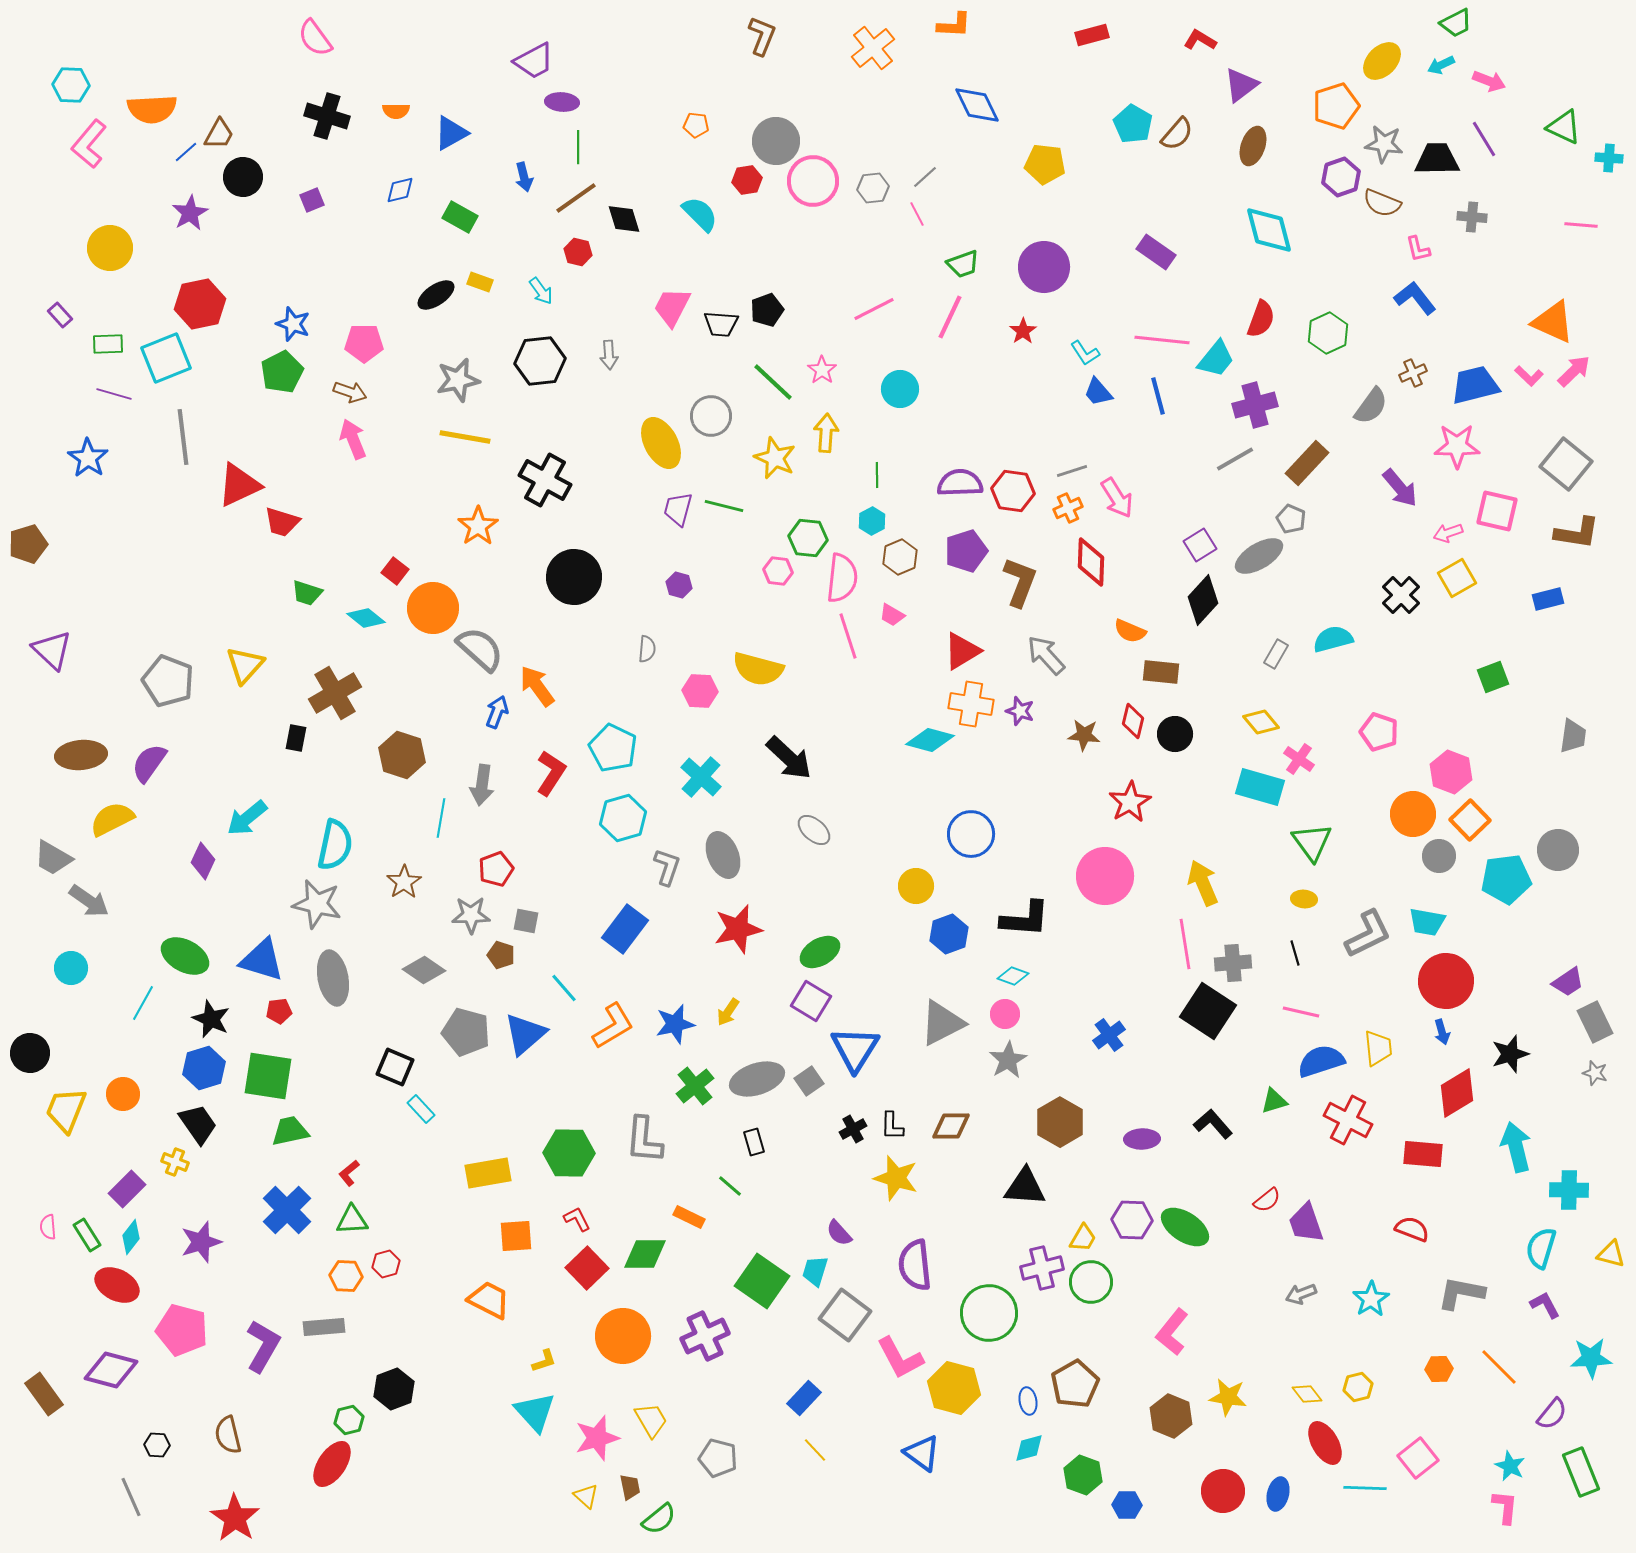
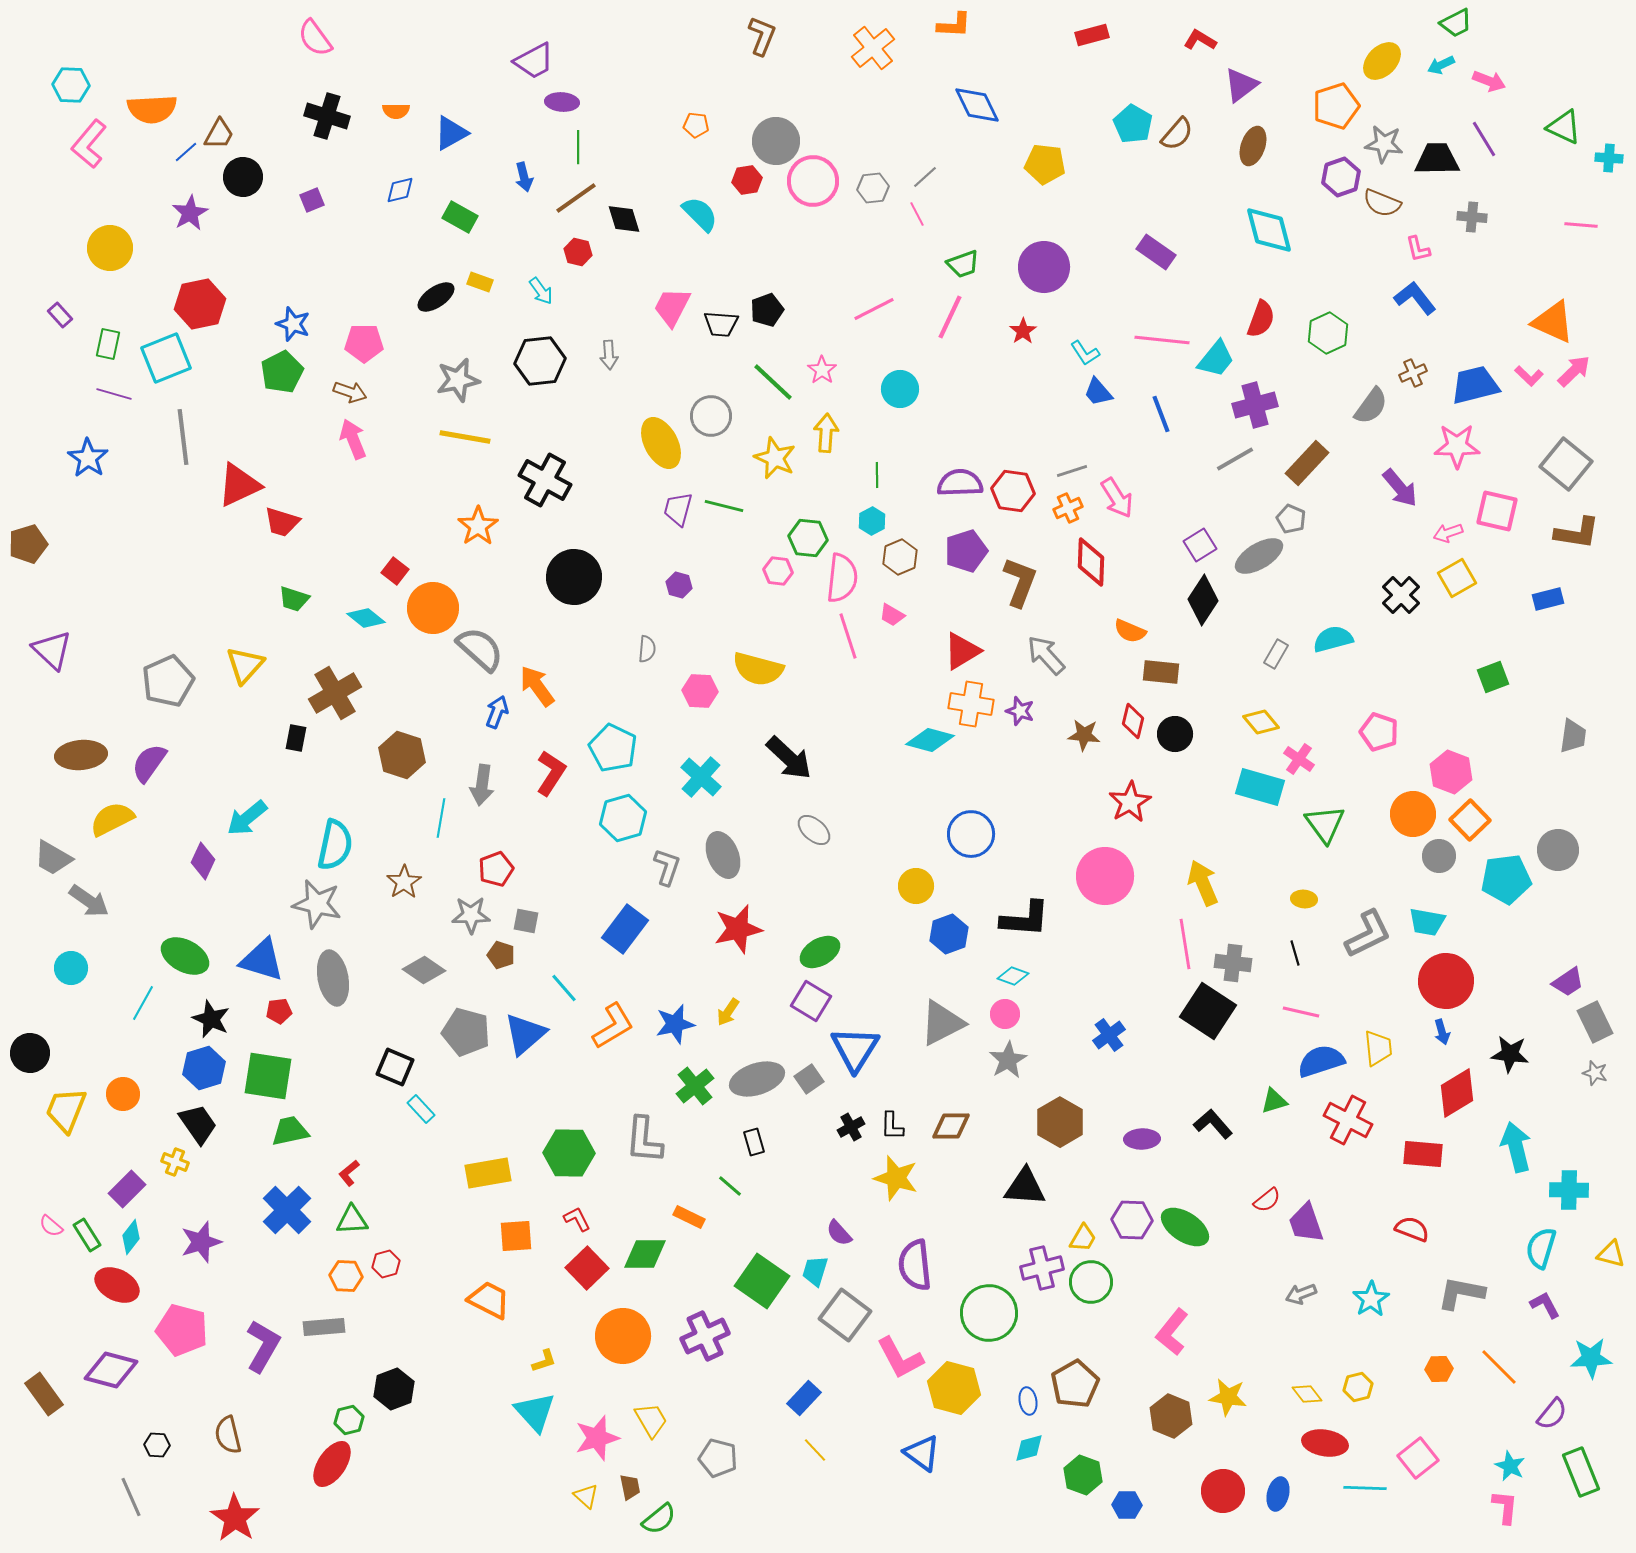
black ellipse at (436, 295): moved 2 px down
green rectangle at (108, 344): rotated 76 degrees counterclockwise
blue line at (1158, 396): moved 3 px right, 18 px down; rotated 6 degrees counterclockwise
green trapezoid at (307, 593): moved 13 px left, 6 px down
black diamond at (1203, 600): rotated 9 degrees counterclockwise
gray pentagon at (168, 681): rotated 27 degrees clockwise
green triangle at (1312, 842): moved 13 px right, 18 px up
gray cross at (1233, 963): rotated 12 degrees clockwise
black star at (1510, 1054): rotated 24 degrees clockwise
gray square at (809, 1081): moved 2 px up
black cross at (853, 1129): moved 2 px left, 2 px up
pink semicircle at (48, 1227): moved 3 px right, 1 px up; rotated 45 degrees counterclockwise
red ellipse at (1325, 1443): rotated 51 degrees counterclockwise
